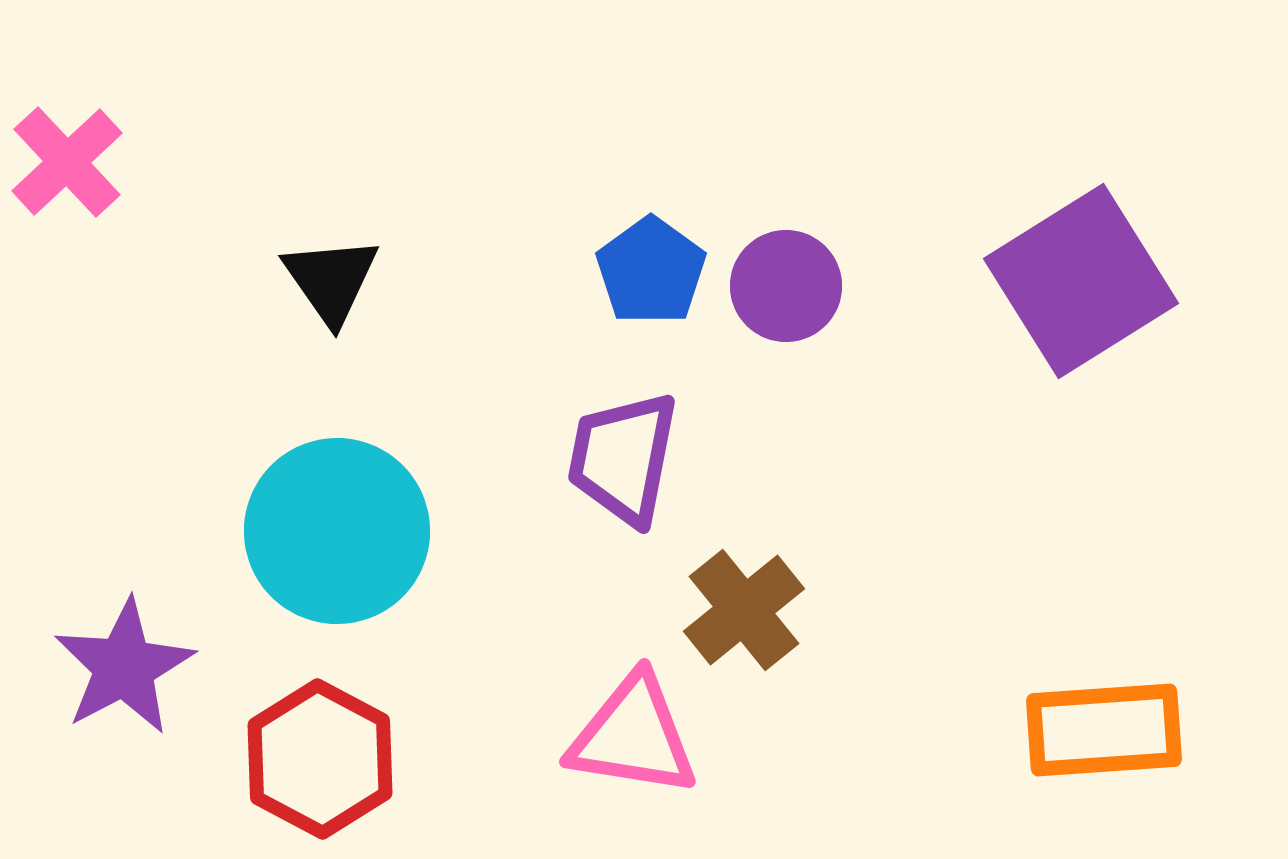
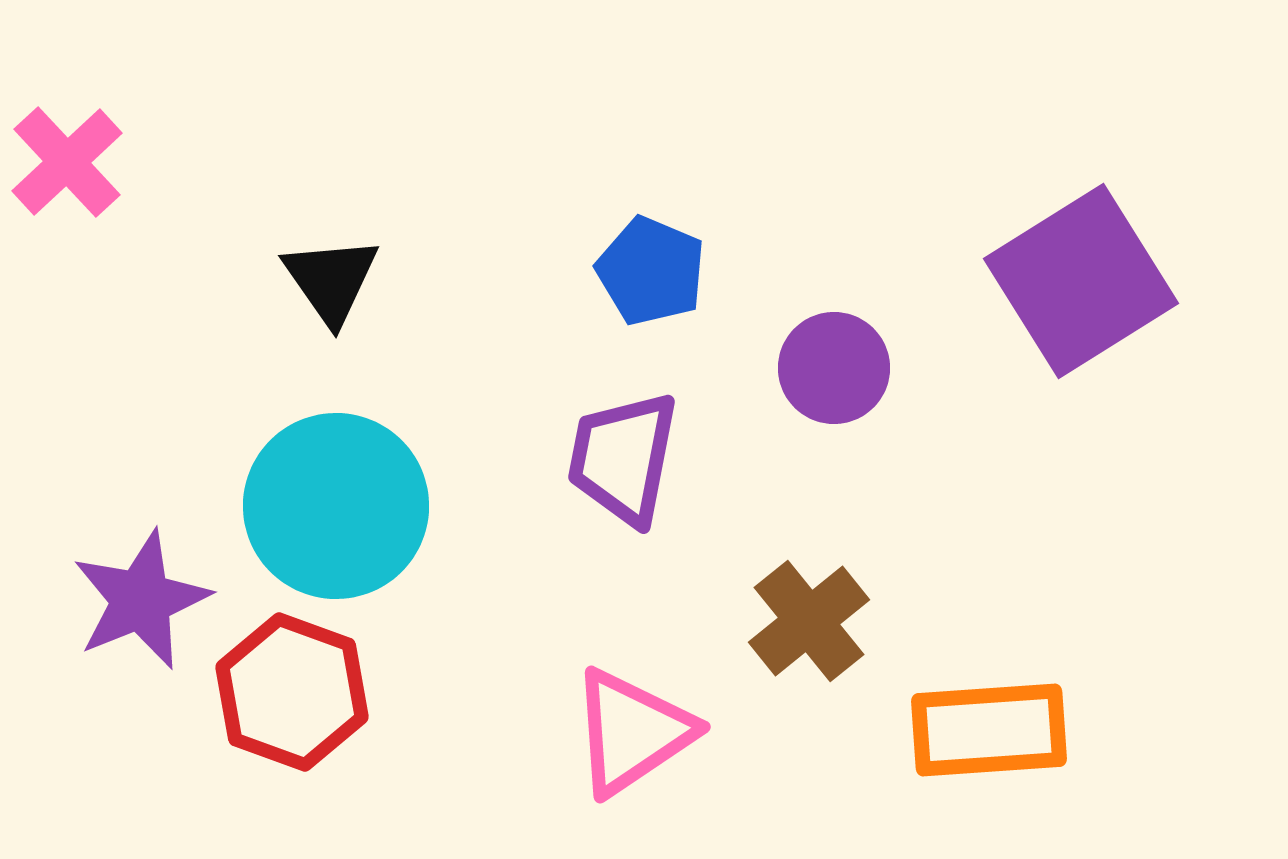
blue pentagon: rotated 13 degrees counterclockwise
purple circle: moved 48 px right, 82 px down
cyan circle: moved 1 px left, 25 px up
brown cross: moved 65 px right, 11 px down
purple star: moved 17 px right, 67 px up; rotated 6 degrees clockwise
orange rectangle: moved 115 px left
pink triangle: moved 1 px left, 4 px up; rotated 43 degrees counterclockwise
red hexagon: moved 28 px left, 67 px up; rotated 8 degrees counterclockwise
